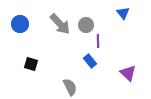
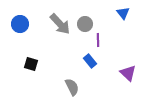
gray circle: moved 1 px left, 1 px up
purple line: moved 1 px up
gray semicircle: moved 2 px right
